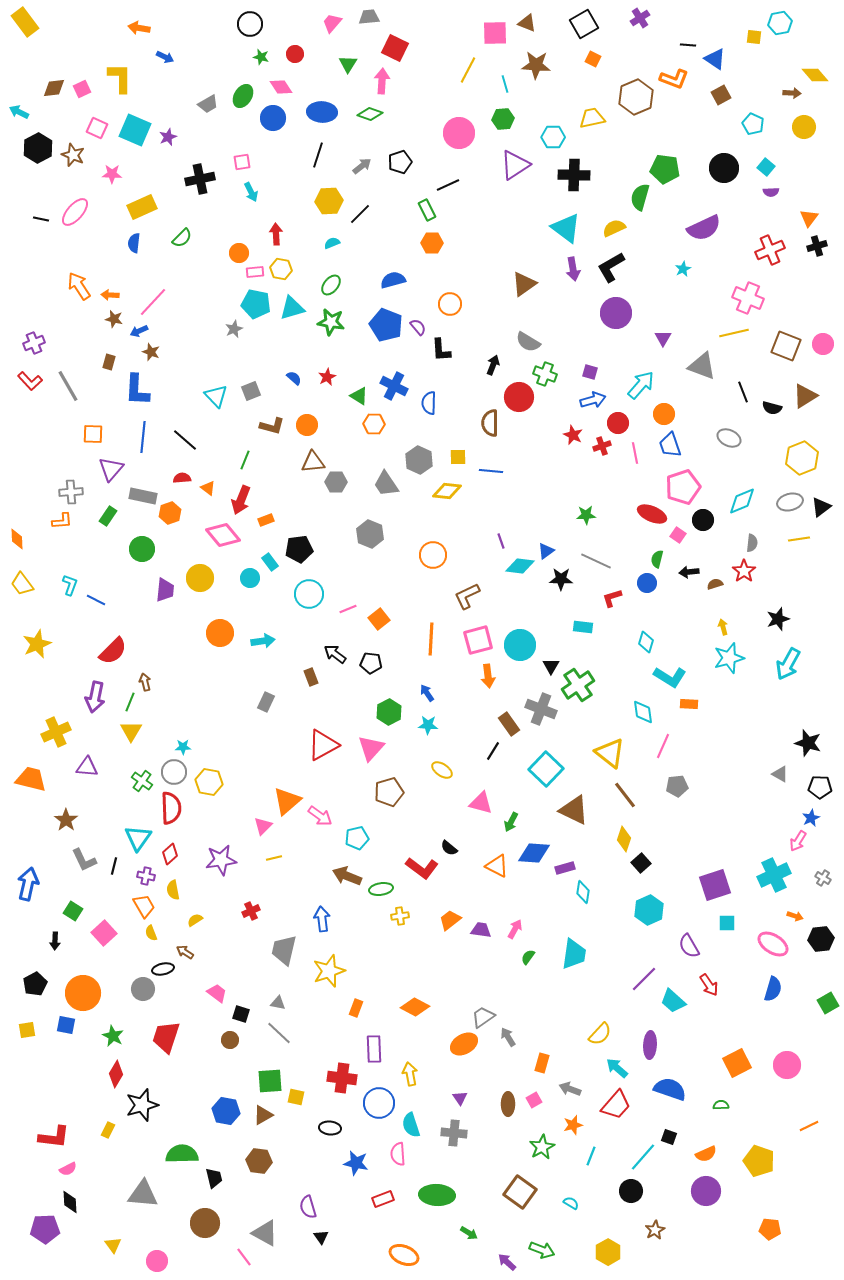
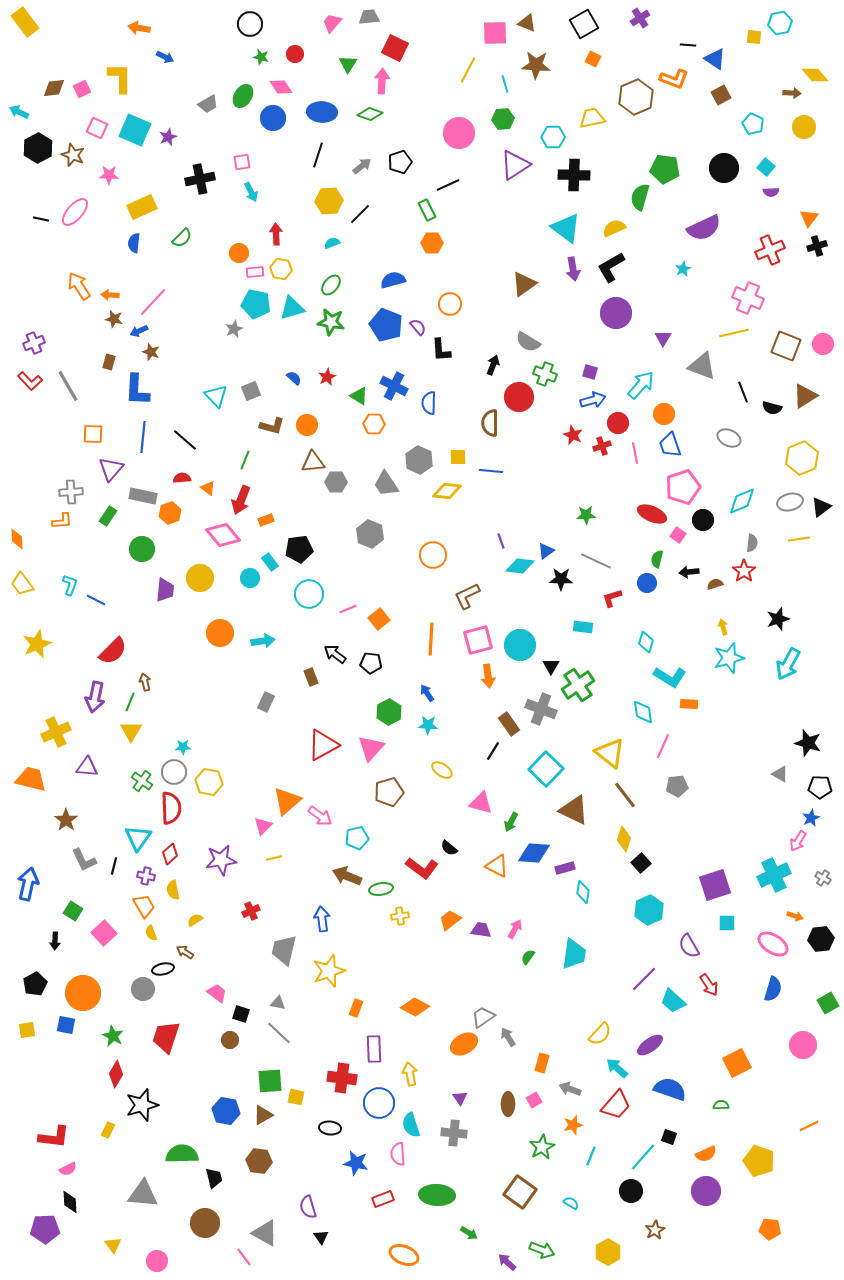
pink star at (112, 174): moved 3 px left, 1 px down
purple ellipse at (650, 1045): rotated 52 degrees clockwise
pink circle at (787, 1065): moved 16 px right, 20 px up
